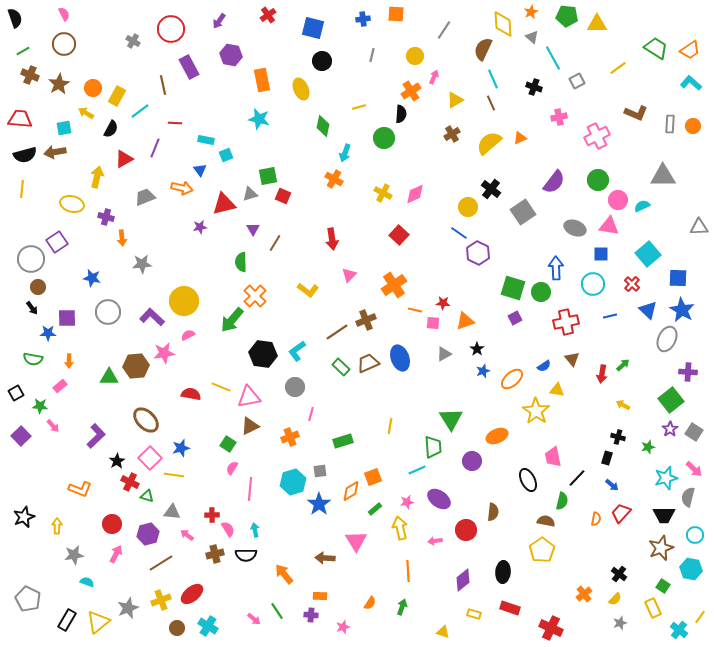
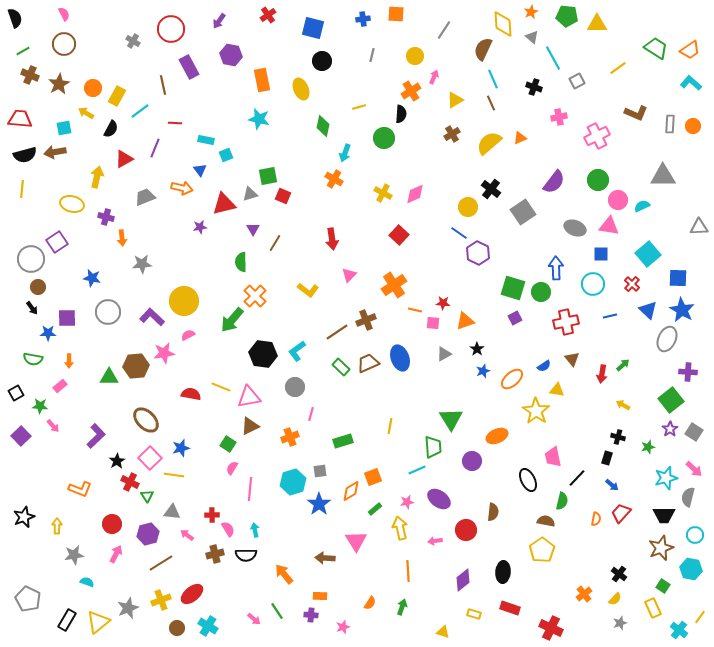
green triangle at (147, 496): rotated 40 degrees clockwise
